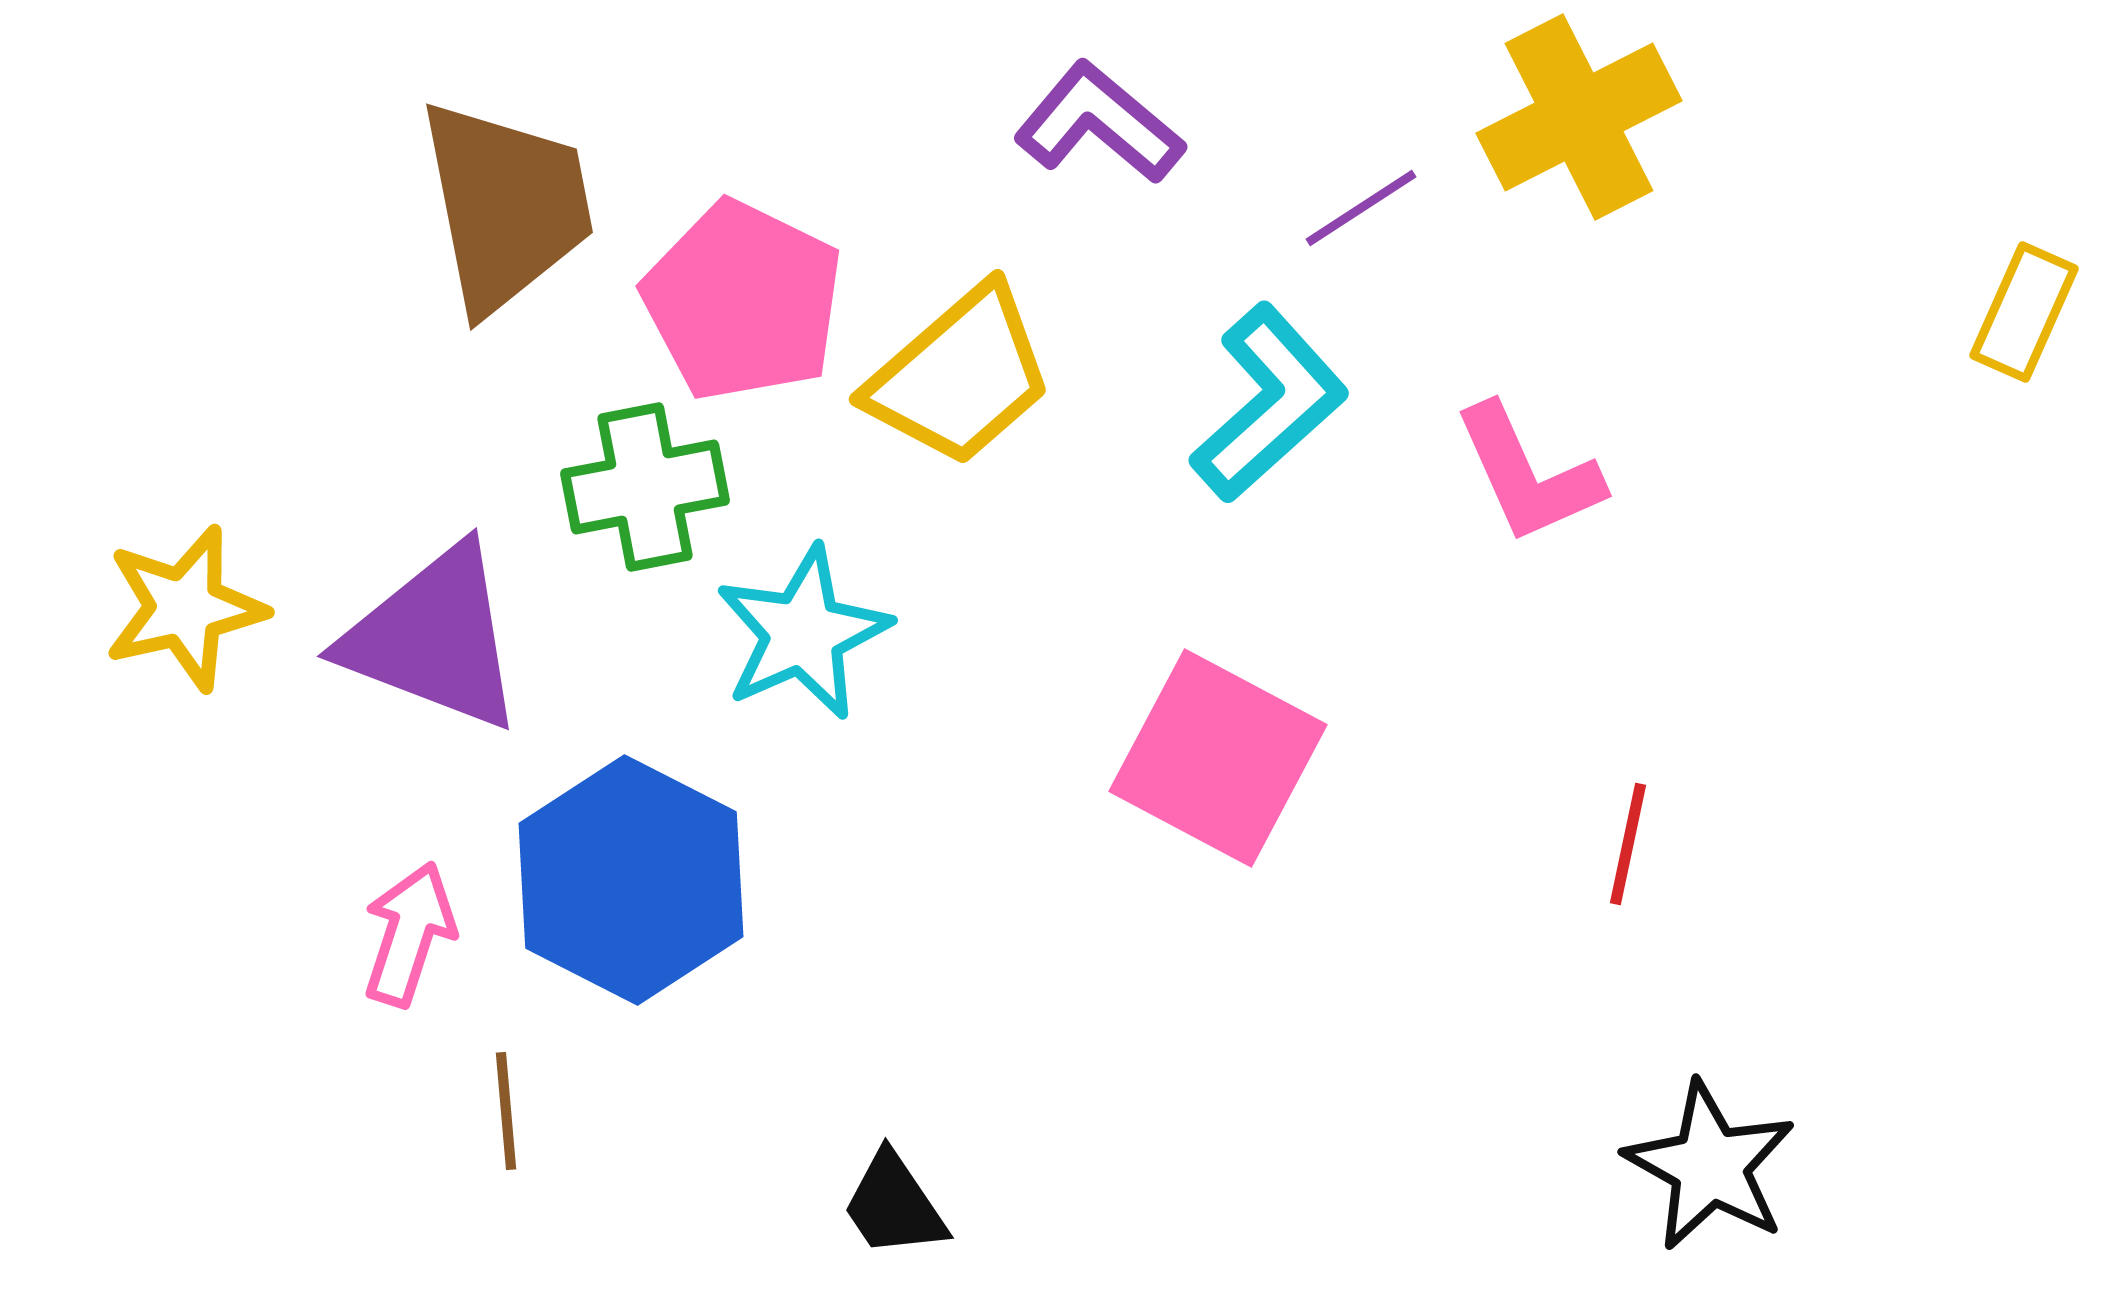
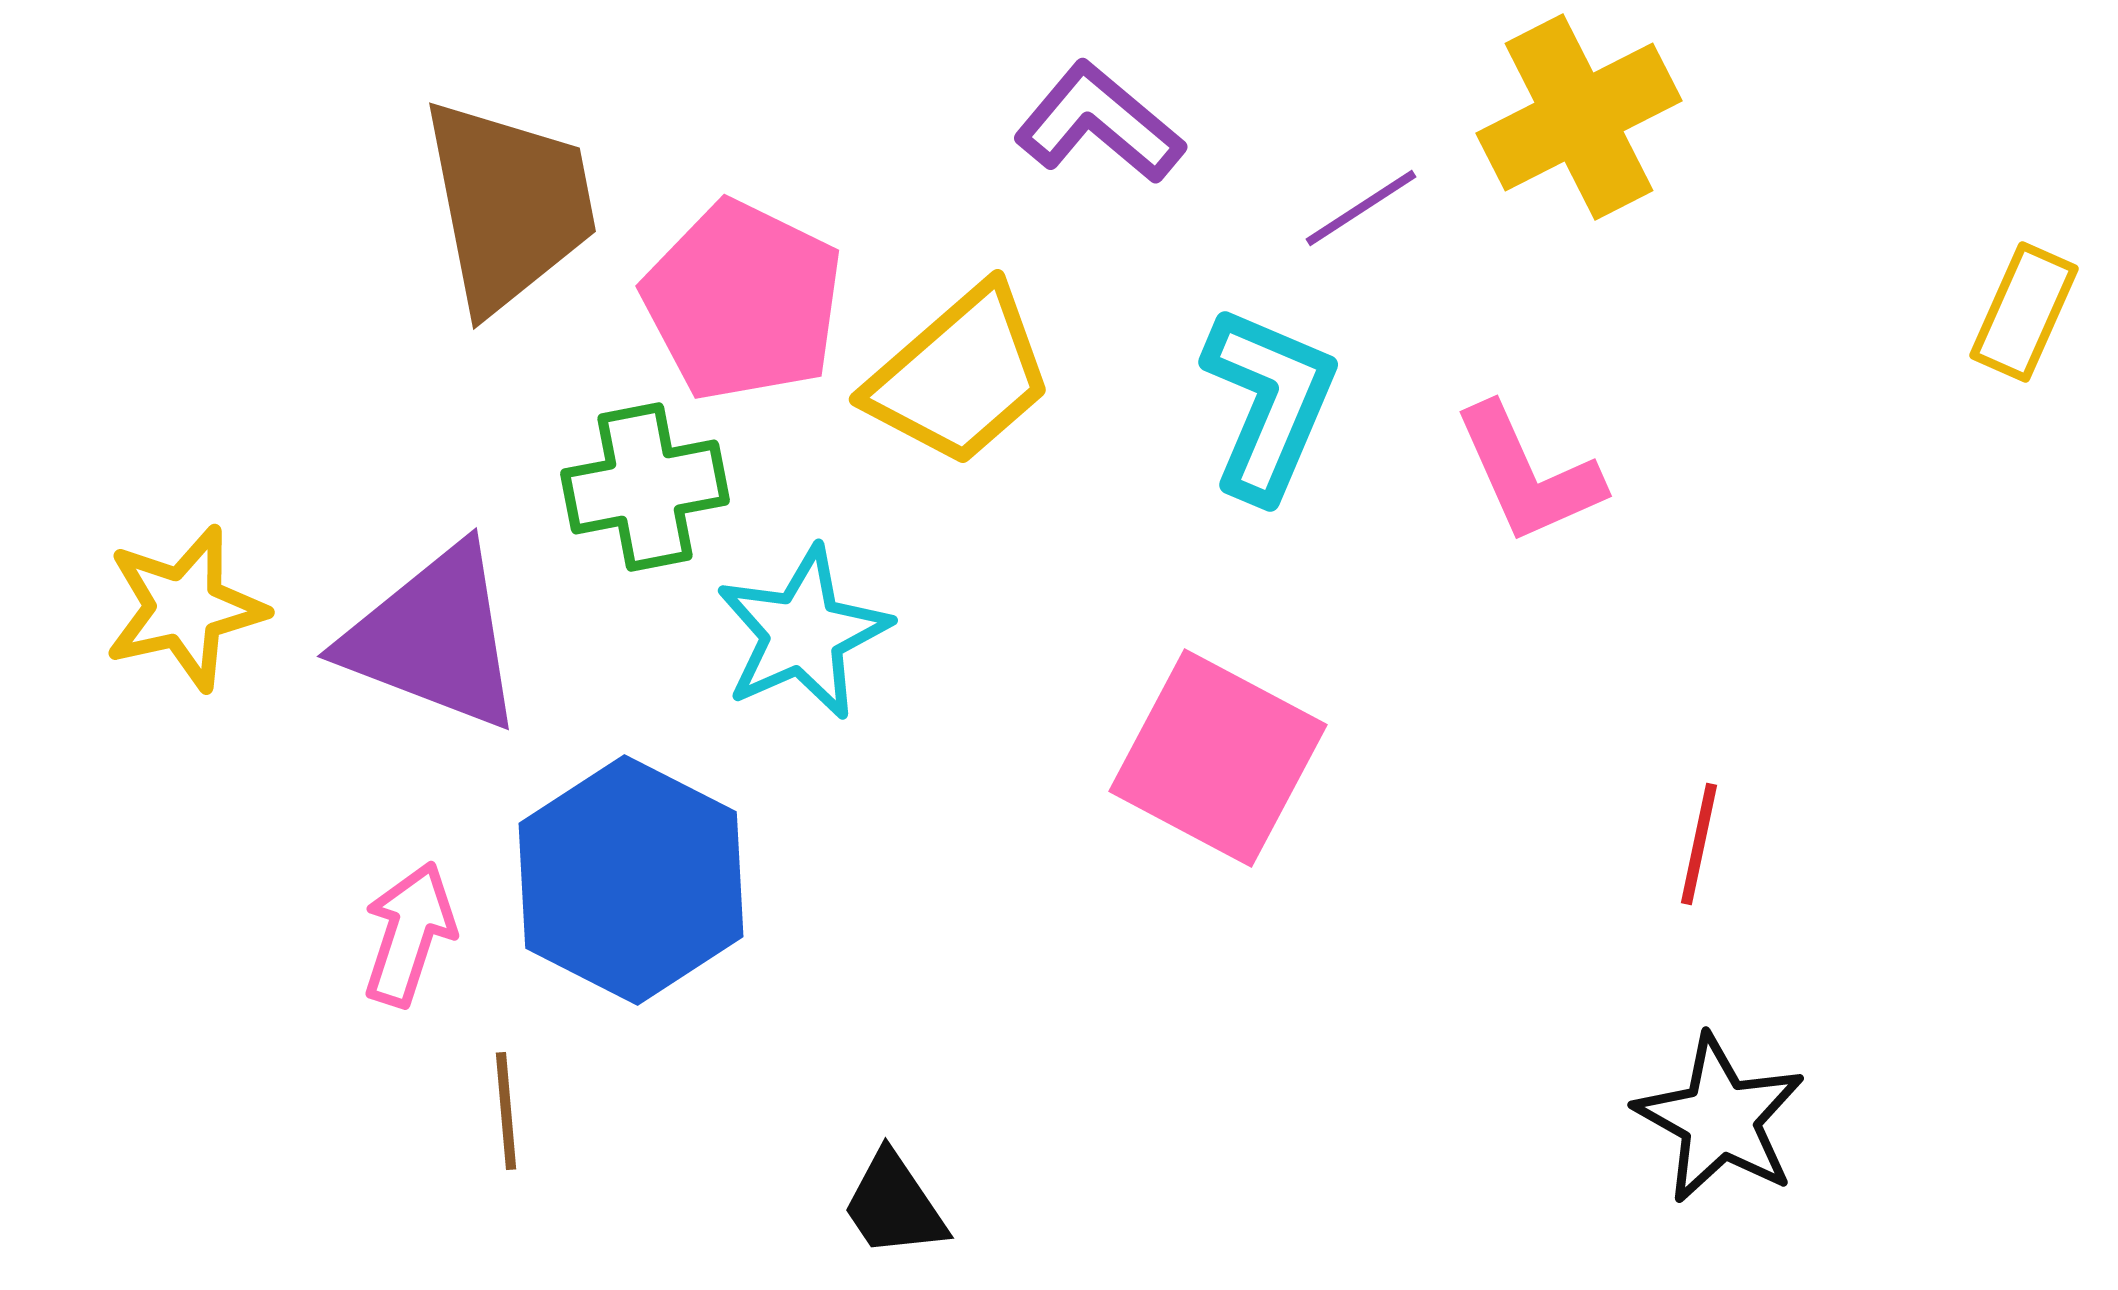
brown trapezoid: moved 3 px right, 1 px up
cyan L-shape: rotated 25 degrees counterclockwise
red line: moved 71 px right
black star: moved 10 px right, 47 px up
